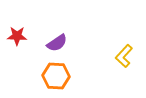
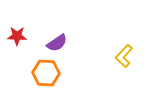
orange hexagon: moved 10 px left, 3 px up
